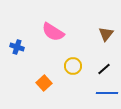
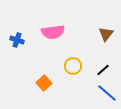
pink semicircle: rotated 40 degrees counterclockwise
blue cross: moved 7 px up
black line: moved 1 px left, 1 px down
blue line: rotated 40 degrees clockwise
